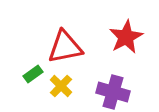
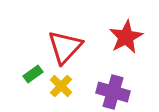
red triangle: rotated 36 degrees counterclockwise
